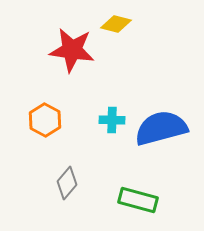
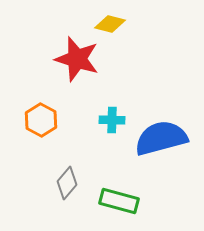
yellow diamond: moved 6 px left
red star: moved 5 px right, 9 px down; rotated 9 degrees clockwise
orange hexagon: moved 4 px left
blue semicircle: moved 10 px down
green rectangle: moved 19 px left, 1 px down
